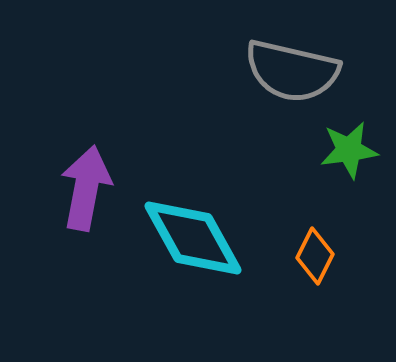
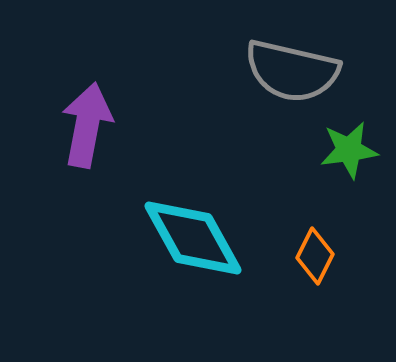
purple arrow: moved 1 px right, 63 px up
